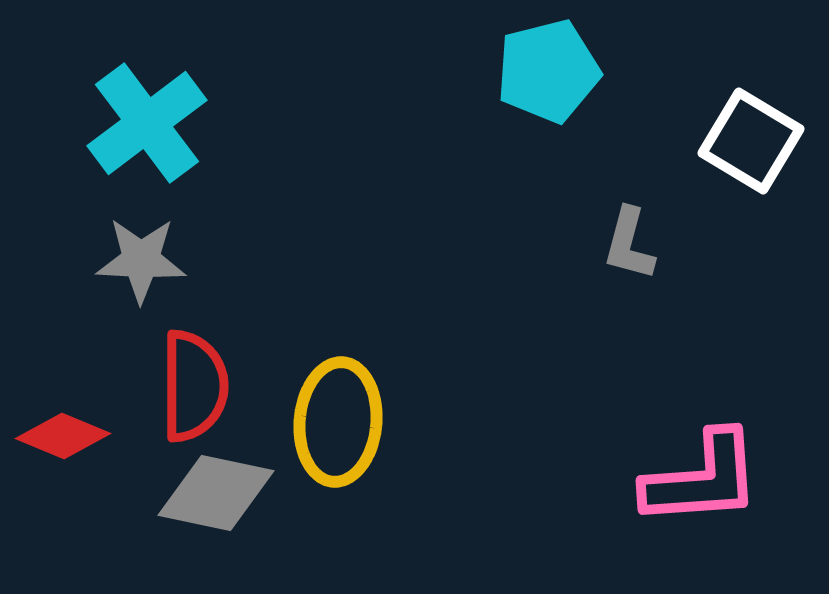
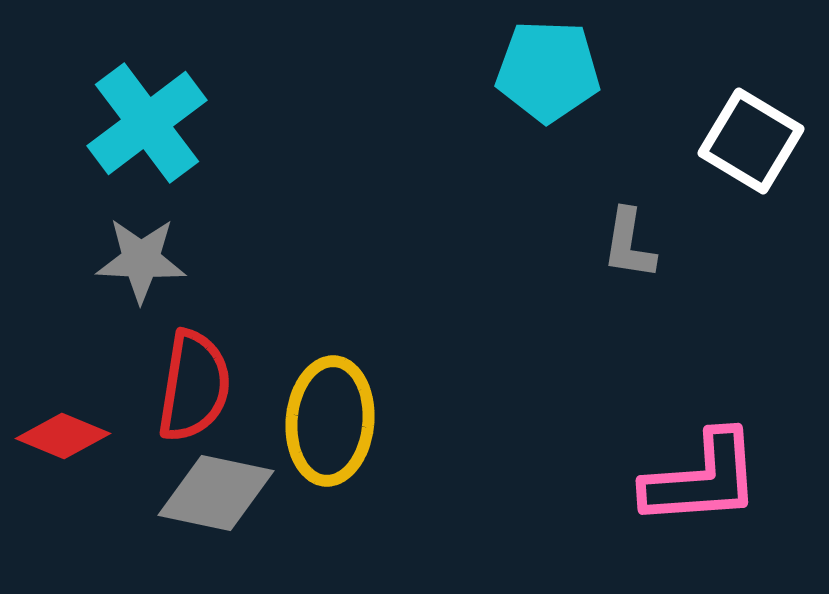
cyan pentagon: rotated 16 degrees clockwise
gray L-shape: rotated 6 degrees counterclockwise
red semicircle: rotated 9 degrees clockwise
yellow ellipse: moved 8 px left, 1 px up
